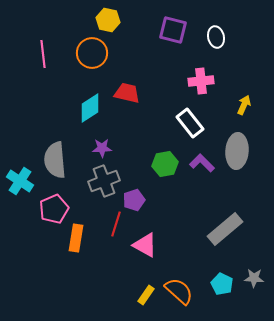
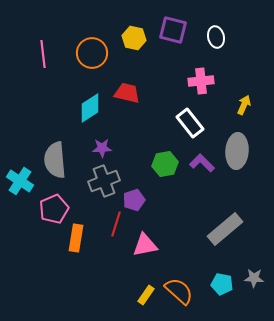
yellow hexagon: moved 26 px right, 18 px down
pink triangle: rotated 40 degrees counterclockwise
cyan pentagon: rotated 15 degrees counterclockwise
